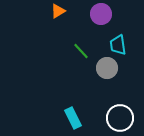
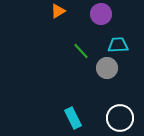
cyan trapezoid: rotated 95 degrees clockwise
